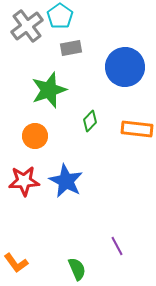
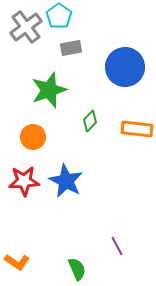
cyan pentagon: moved 1 px left
gray cross: moved 1 px left, 1 px down
orange circle: moved 2 px left, 1 px down
orange L-shape: moved 1 px right, 1 px up; rotated 20 degrees counterclockwise
